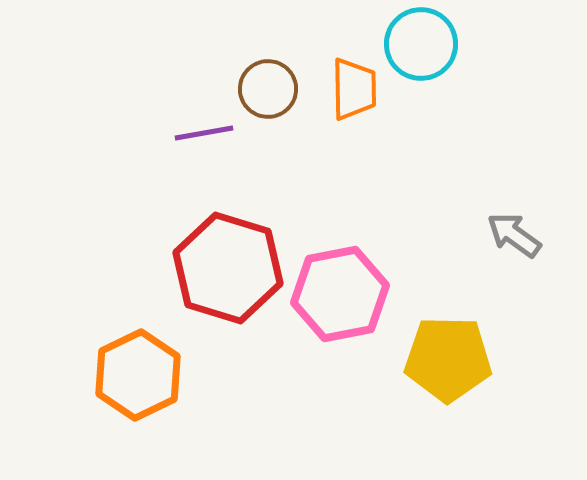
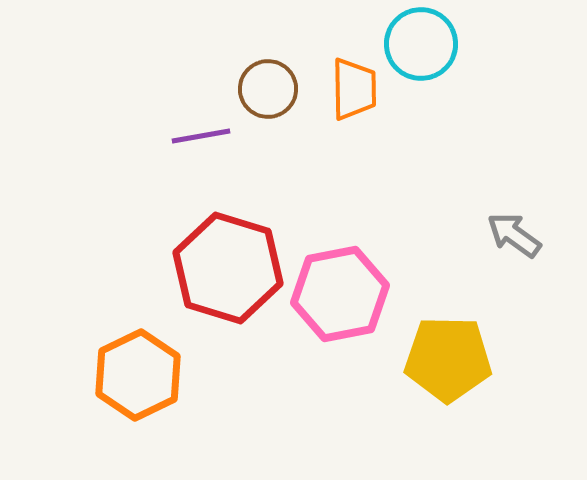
purple line: moved 3 px left, 3 px down
